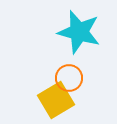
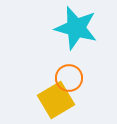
cyan star: moved 3 px left, 4 px up
